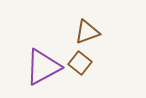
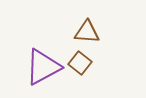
brown triangle: rotated 24 degrees clockwise
